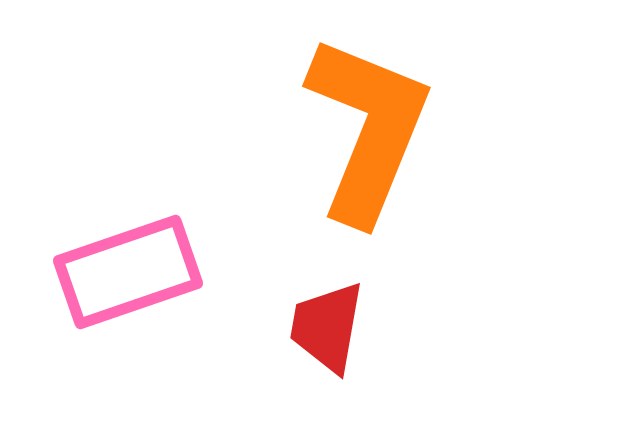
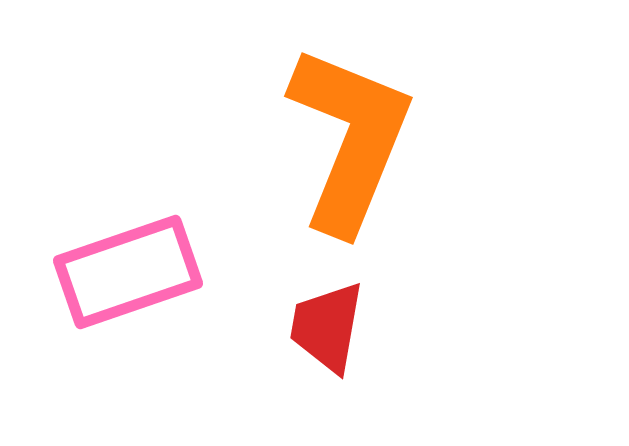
orange L-shape: moved 18 px left, 10 px down
